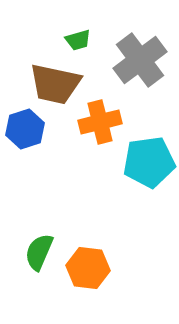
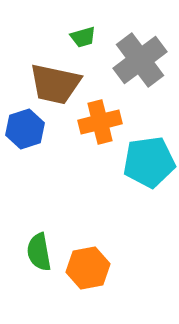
green trapezoid: moved 5 px right, 3 px up
green semicircle: rotated 33 degrees counterclockwise
orange hexagon: rotated 18 degrees counterclockwise
